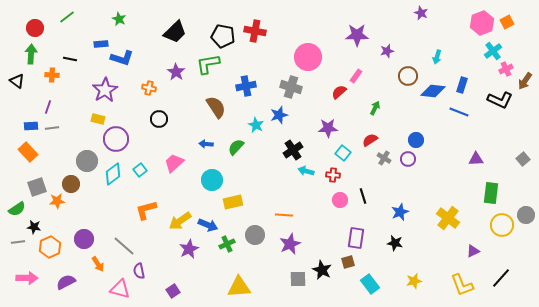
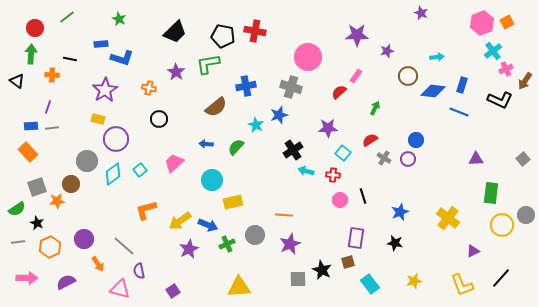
cyan arrow at (437, 57): rotated 112 degrees counterclockwise
brown semicircle at (216, 107): rotated 85 degrees clockwise
black star at (34, 227): moved 3 px right, 4 px up; rotated 16 degrees clockwise
